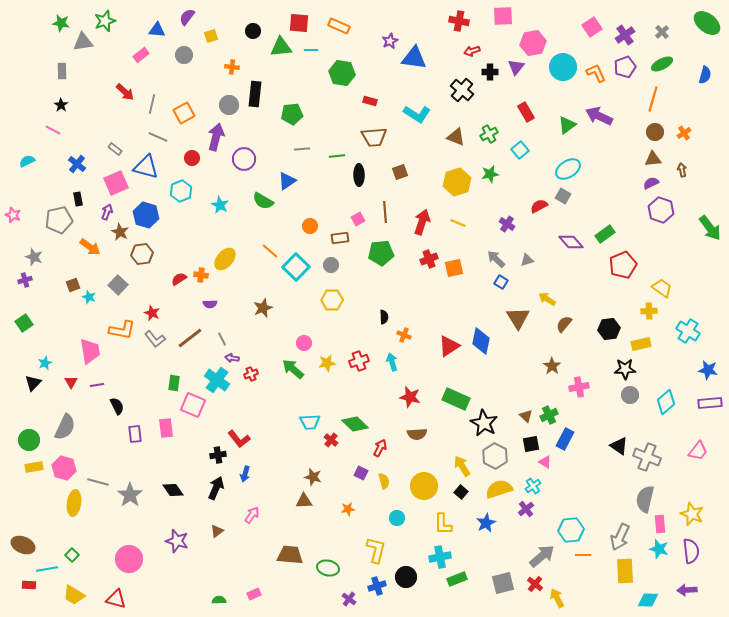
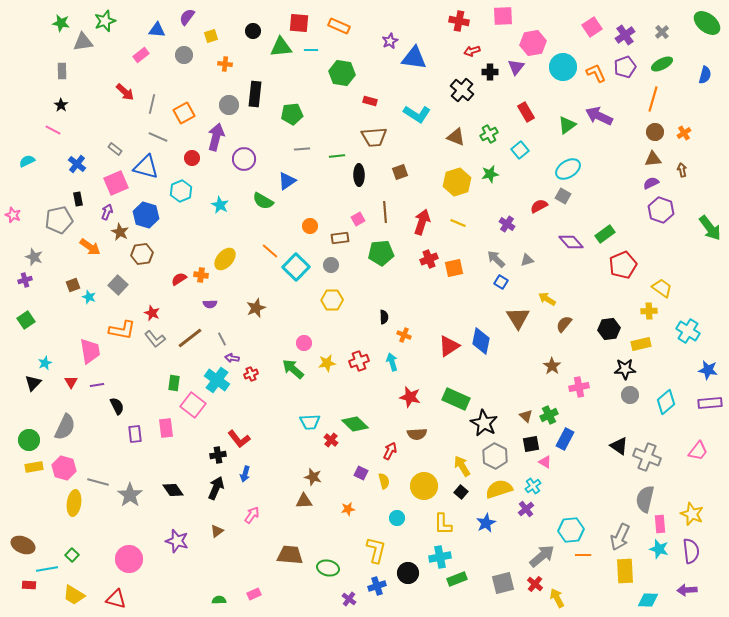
orange cross at (232, 67): moved 7 px left, 3 px up
brown star at (263, 308): moved 7 px left
green square at (24, 323): moved 2 px right, 3 px up
pink square at (193, 405): rotated 15 degrees clockwise
red arrow at (380, 448): moved 10 px right, 3 px down
black circle at (406, 577): moved 2 px right, 4 px up
